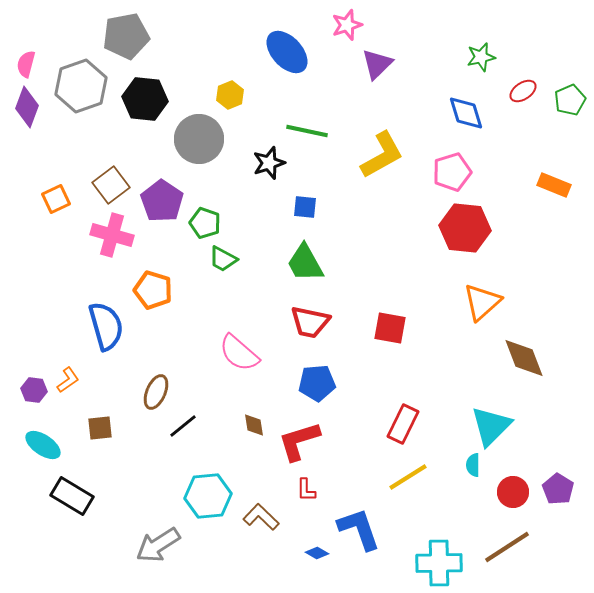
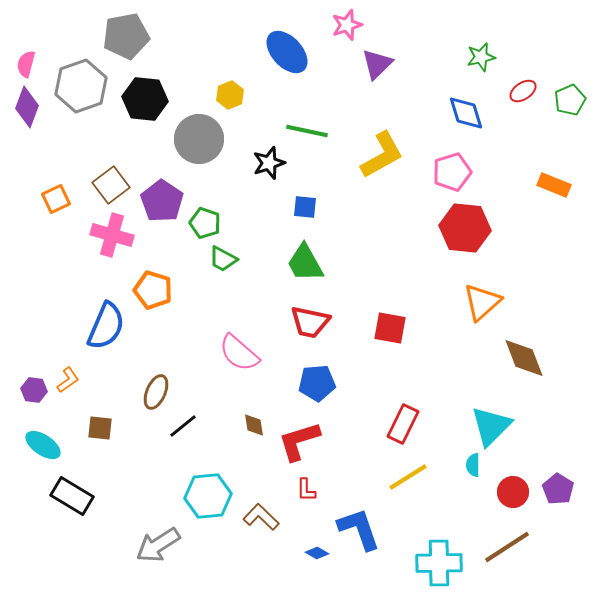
blue semicircle at (106, 326): rotated 39 degrees clockwise
brown square at (100, 428): rotated 12 degrees clockwise
